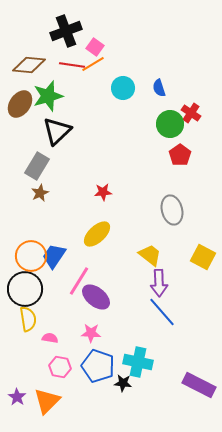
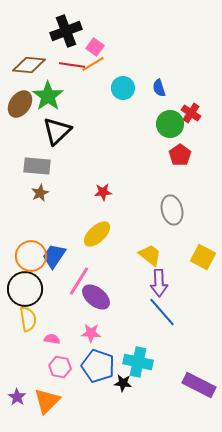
green star: rotated 20 degrees counterclockwise
gray rectangle: rotated 64 degrees clockwise
pink semicircle: moved 2 px right, 1 px down
